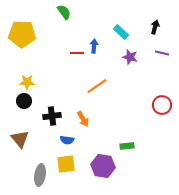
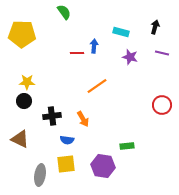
cyan rectangle: rotated 28 degrees counterclockwise
brown triangle: rotated 24 degrees counterclockwise
